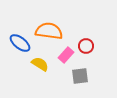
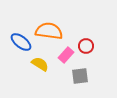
blue ellipse: moved 1 px right, 1 px up
